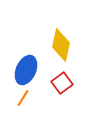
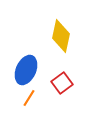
yellow diamond: moved 9 px up
orange line: moved 6 px right
